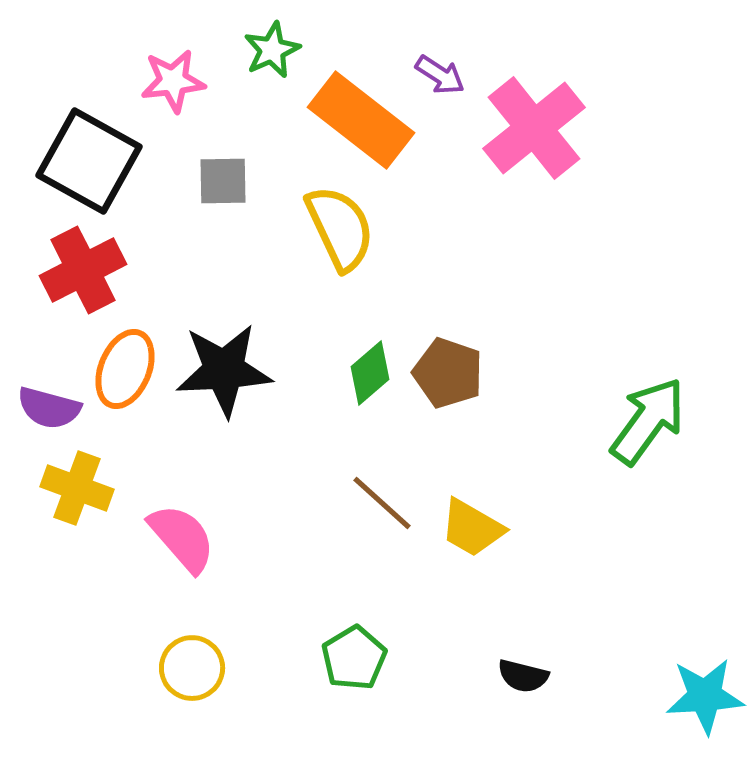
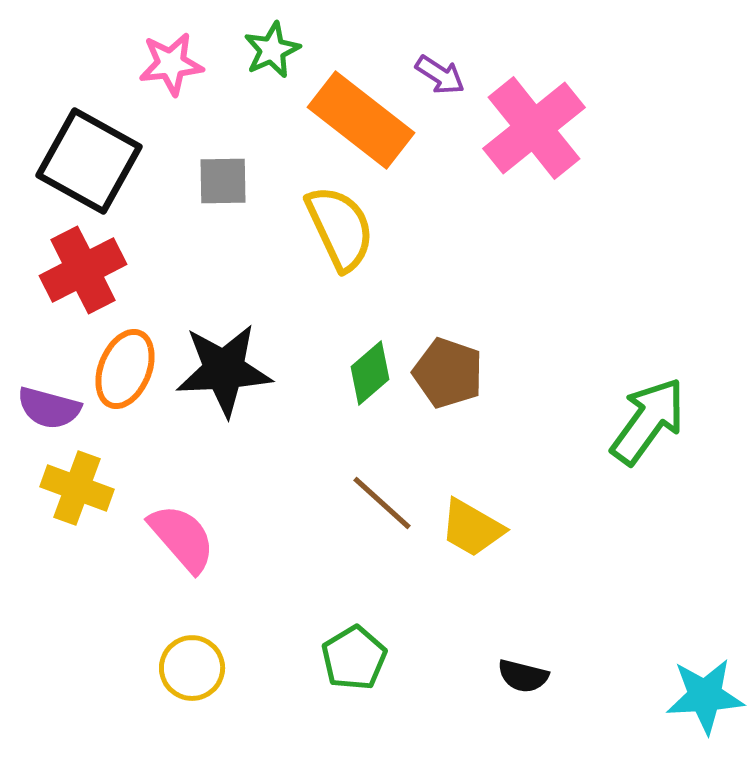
pink star: moved 2 px left, 17 px up
